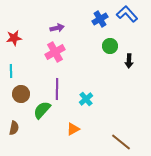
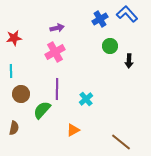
orange triangle: moved 1 px down
